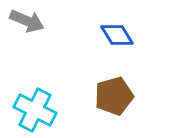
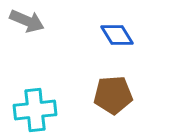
brown pentagon: moved 1 px left, 1 px up; rotated 12 degrees clockwise
cyan cross: rotated 33 degrees counterclockwise
